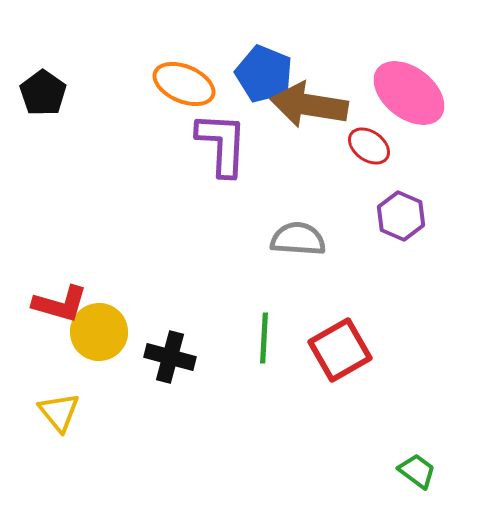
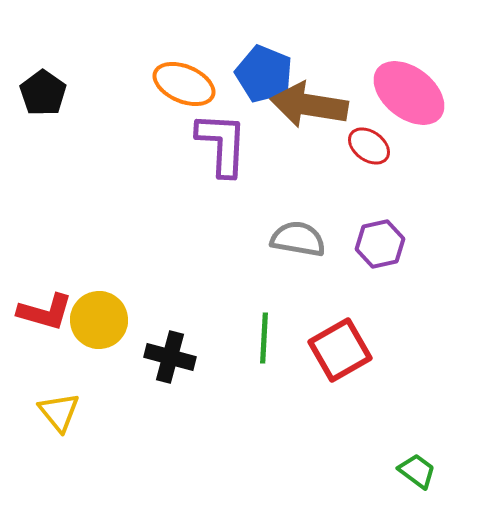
purple hexagon: moved 21 px left, 28 px down; rotated 24 degrees clockwise
gray semicircle: rotated 6 degrees clockwise
red L-shape: moved 15 px left, 8 px down
yellow circle: moved 12 px up
